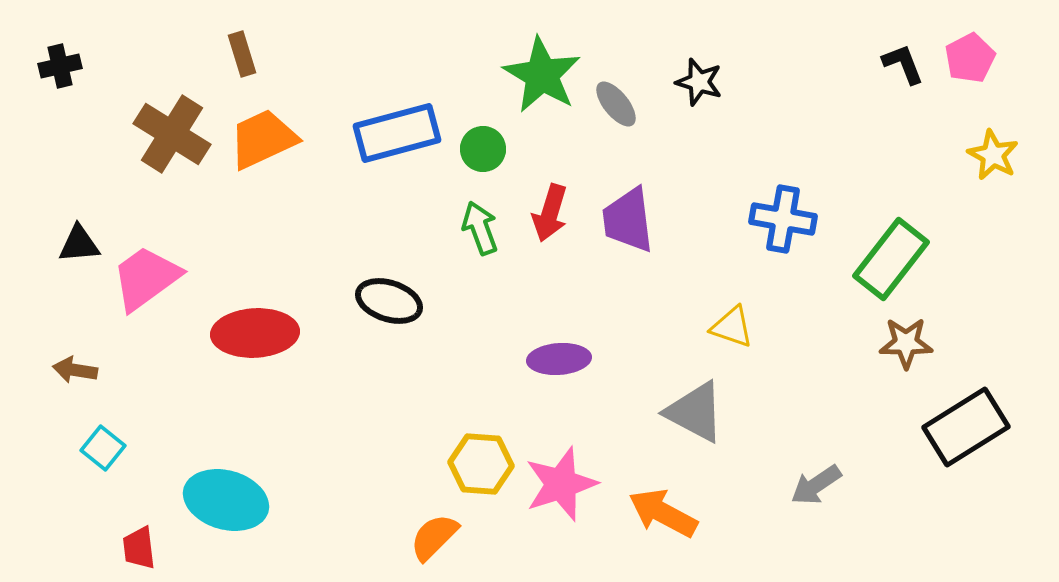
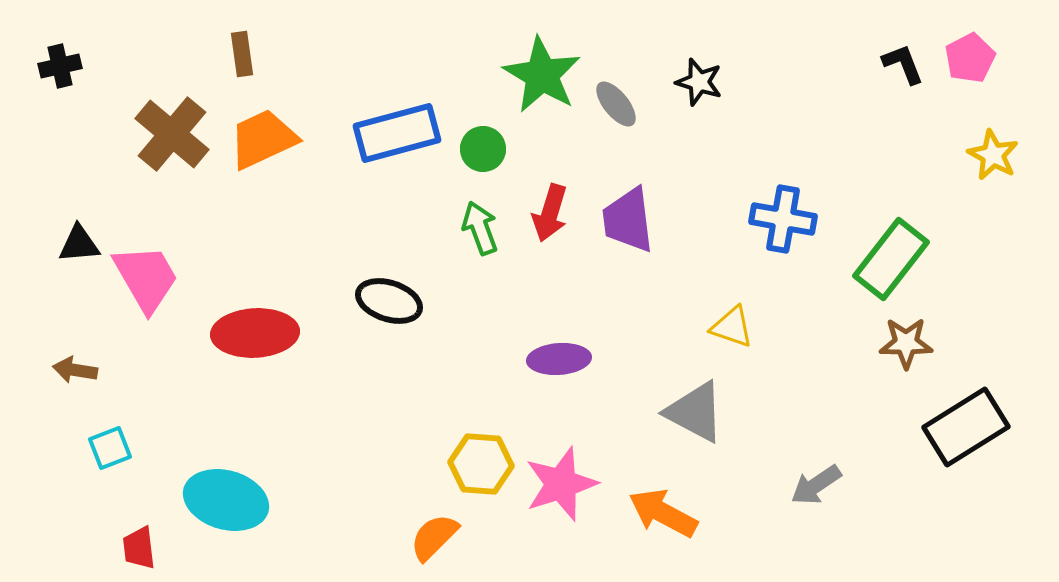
brown rectangle: rotated 9 degrees clockwise
brown cross: rotated 8 degrees clockwise
pink trapezoid: rotated 96 degrees clockwise
cyan square: moved 7 px right; rotated 30 degrees clockwise
